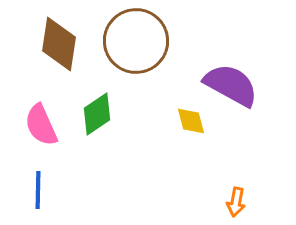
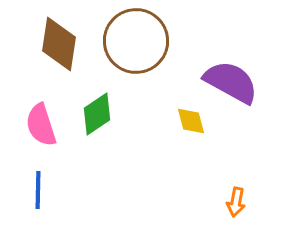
purple semicircle: moved 3 px up
pink semicircle: rotated 6 degrees clockwise
